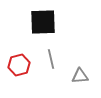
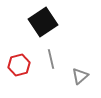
black square: rotated 32 degrees counterclockwise
gray triangle: rotated 36 degrees counterclockwise
